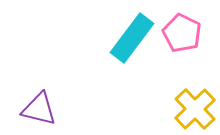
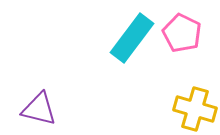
yellow cross: rotated 30 degrees counterclockwise
